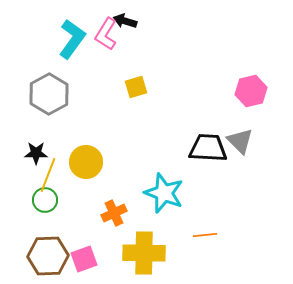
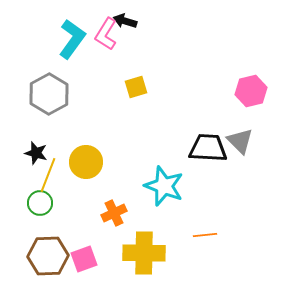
black star: rotated 15 degrees clockwise
cyan star: moved 7 px up
green circle: moved 5 px left, 3 px down
